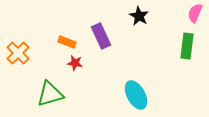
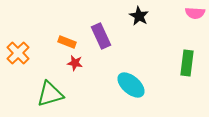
pink semicircle: rotated 108 degrees counterclockwise
green rectangle: moved 17 px down
cyan ellipse: moved 5 px left, 10 px up; rotated 20 degrees counterclockwise
